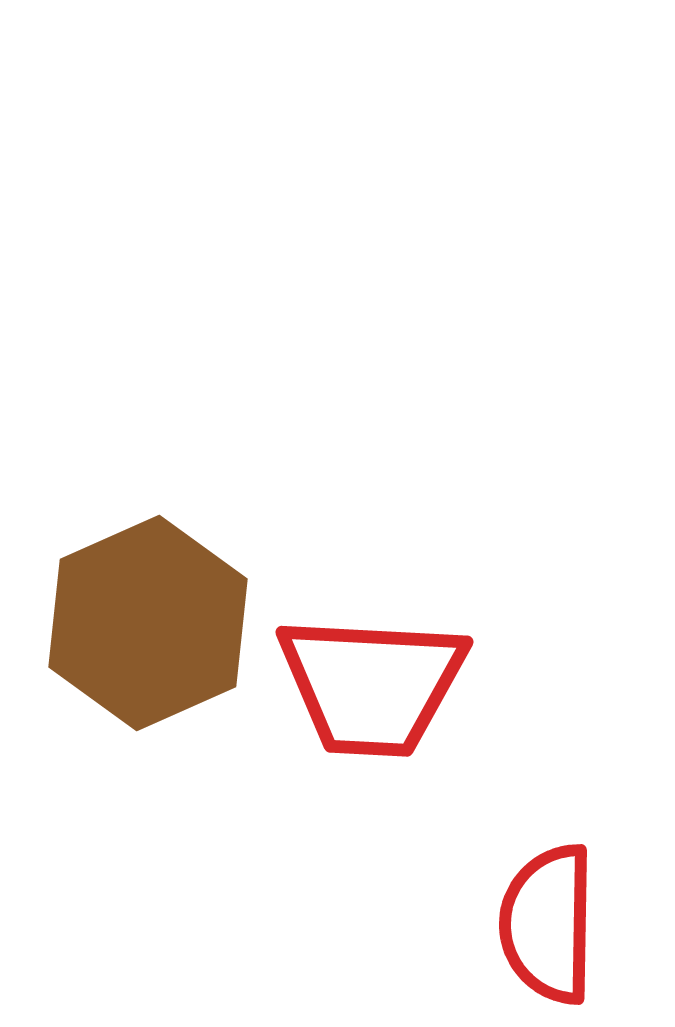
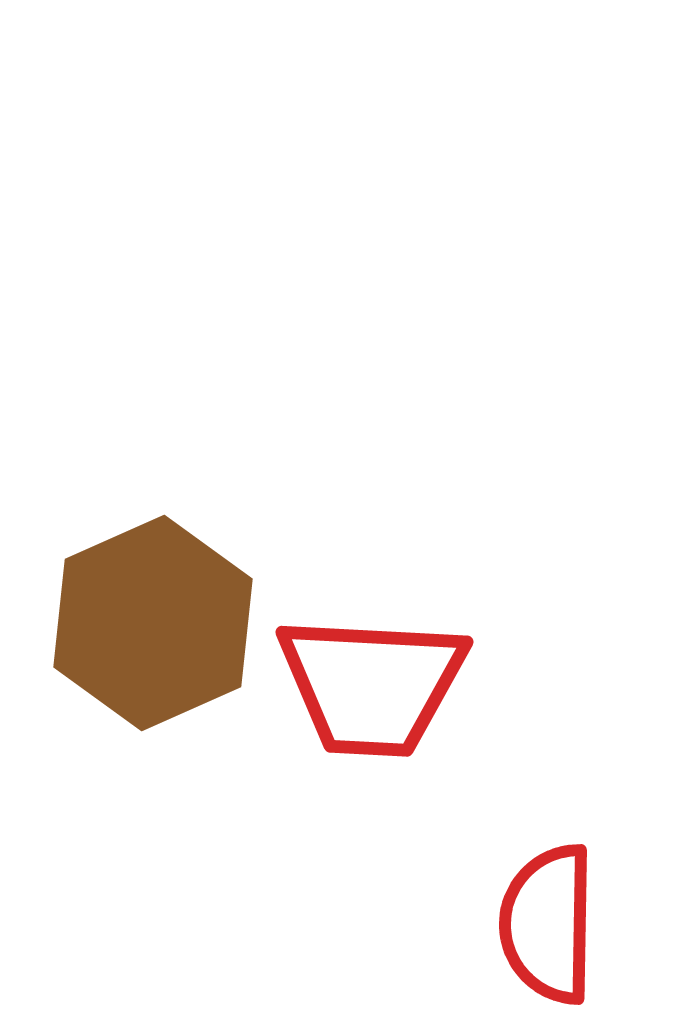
brown hexagon: moved 5 px right
